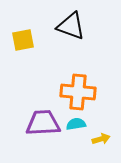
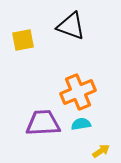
orange cross: rotated 28 degrees counterclockwise
cyan semicircle: moved 5 px right
yellow arrow: moved 12 px down; rotated 18 degrees counterclockwise
